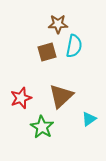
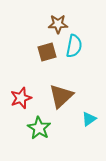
green star: moved 3 px left, 1 px down
